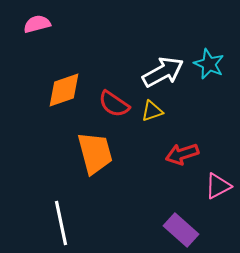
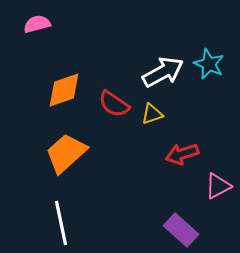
yellow triangle: moved 3 px down
orange trapezoid: moved 29 px left; rotated 117 degrees counterclockwise
